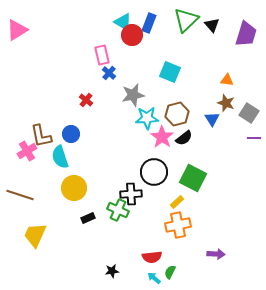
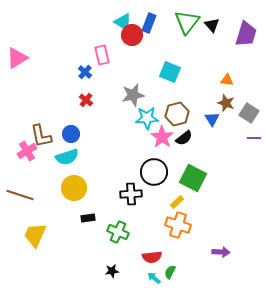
green triangle: moved 1 px right, 2 px down; rotated 8 degrees counterclockwise
pink triangle: moved 28 px down
blue cross: moved 24 px left, 1 px up
cyan semicircle: moved 7 px right; rotated 90 degrees counterclockwise
green cross: moved 22 px down
black rectangle: rotated 16 degrees clockwise
orange cross: rotated 30 degrees clockwise
purple arrow: moved 5 px right, 2 px up
